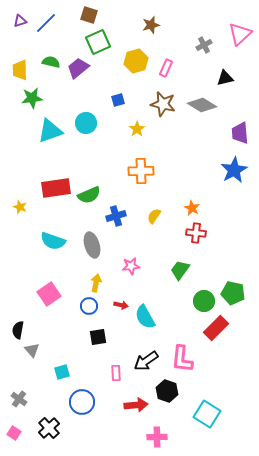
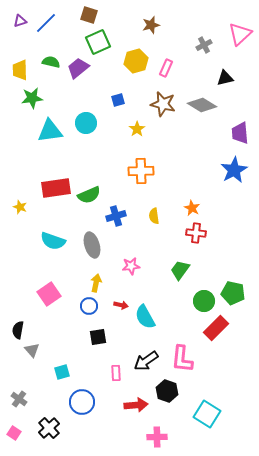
cyan triangle at (50, 131): rotated 12 degrees clockwise
yellow semicircle at (154, 216): rotated 42 degrees counterclockwise
